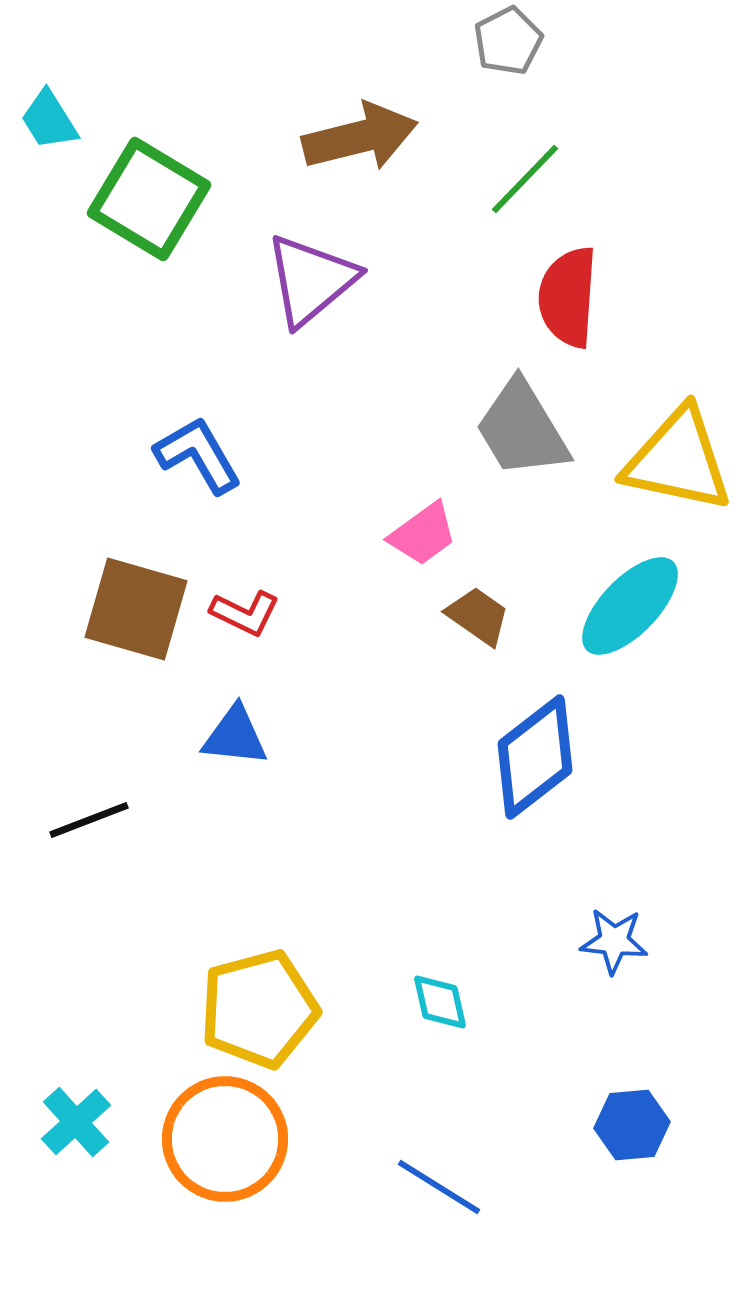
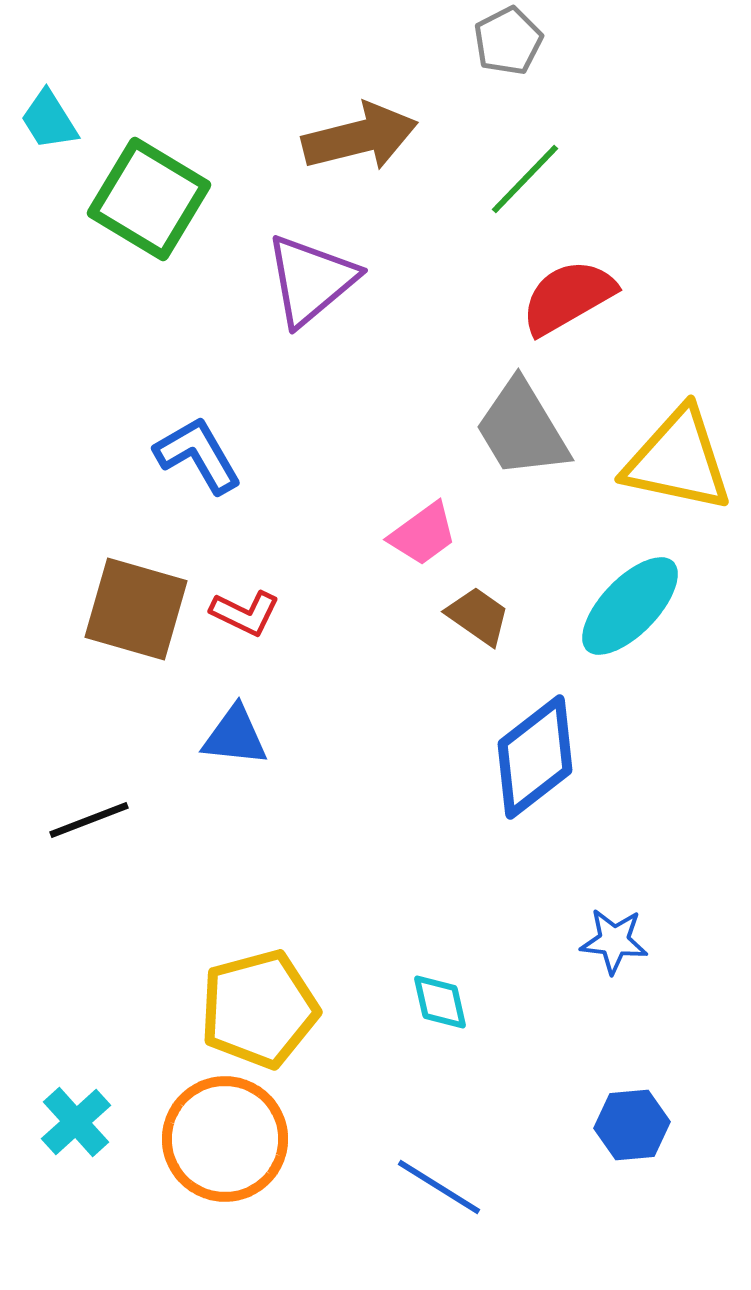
red semicircle: rotated 56 degrees clockwise
